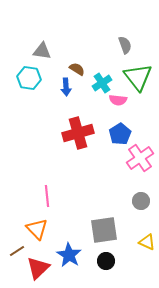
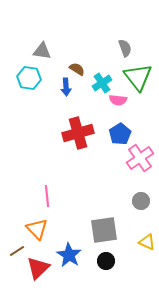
gray semicircle: moved 3 px down
